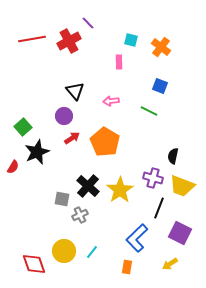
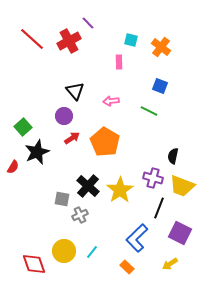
red line: rotated 52 degrees clockwise
orange rectangle: rotated 56 degrees counterclockwise
